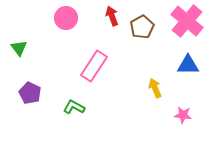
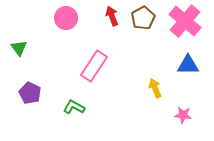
pink cross: moved 2 px left
brown pentagon: moved 1 px right, 9 px up
